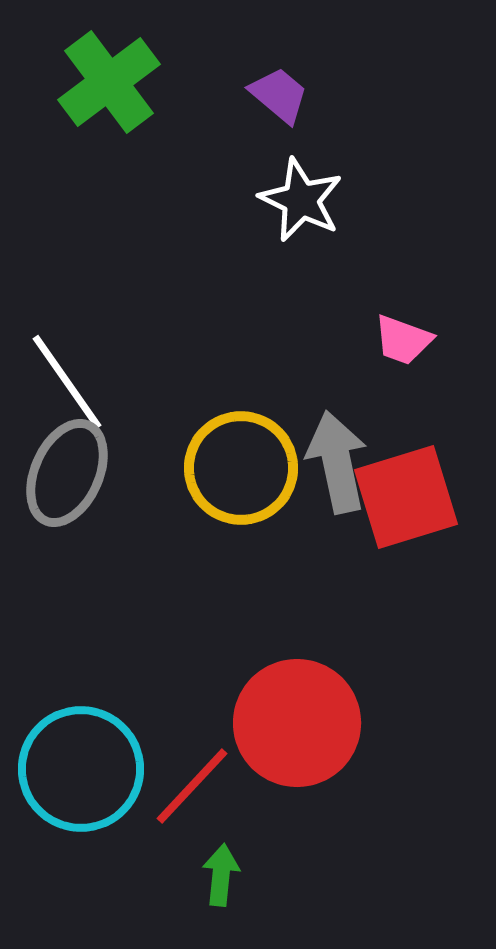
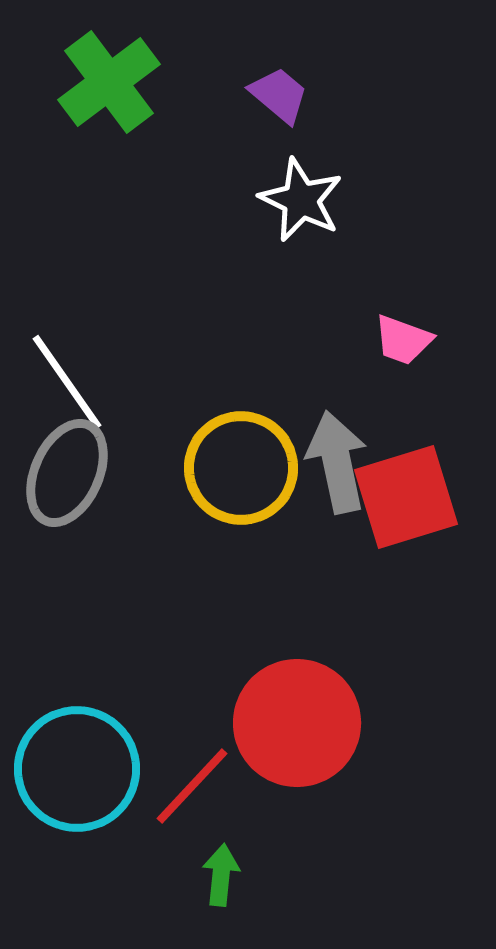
cyan circle: moved 4 px left
